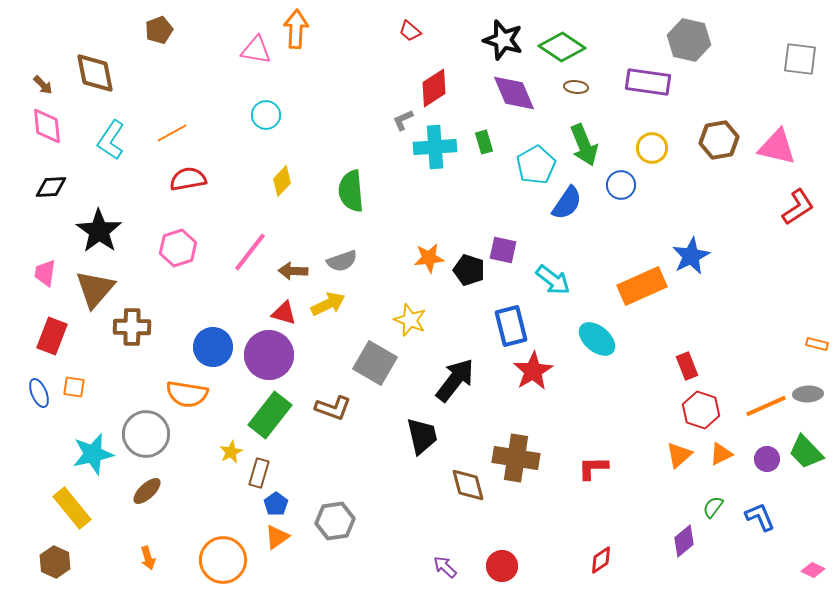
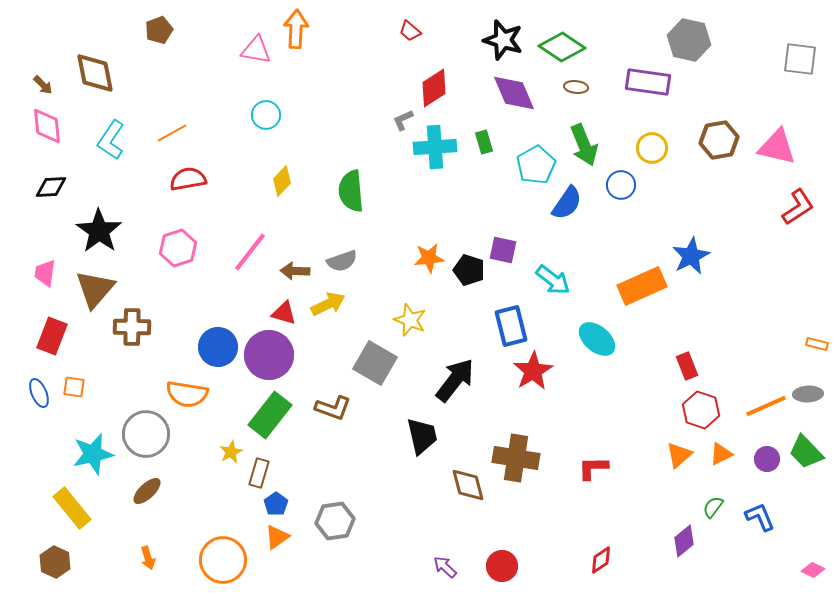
brown arrow at (293, 271): moved 2 px right
blue circle at (213, 347): moved 5 px right
